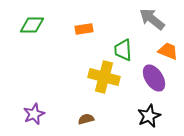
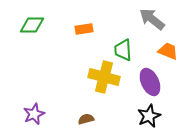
purple ellipse: moved 4 px left, 4 px down; rotated 8 degrees clockwise
